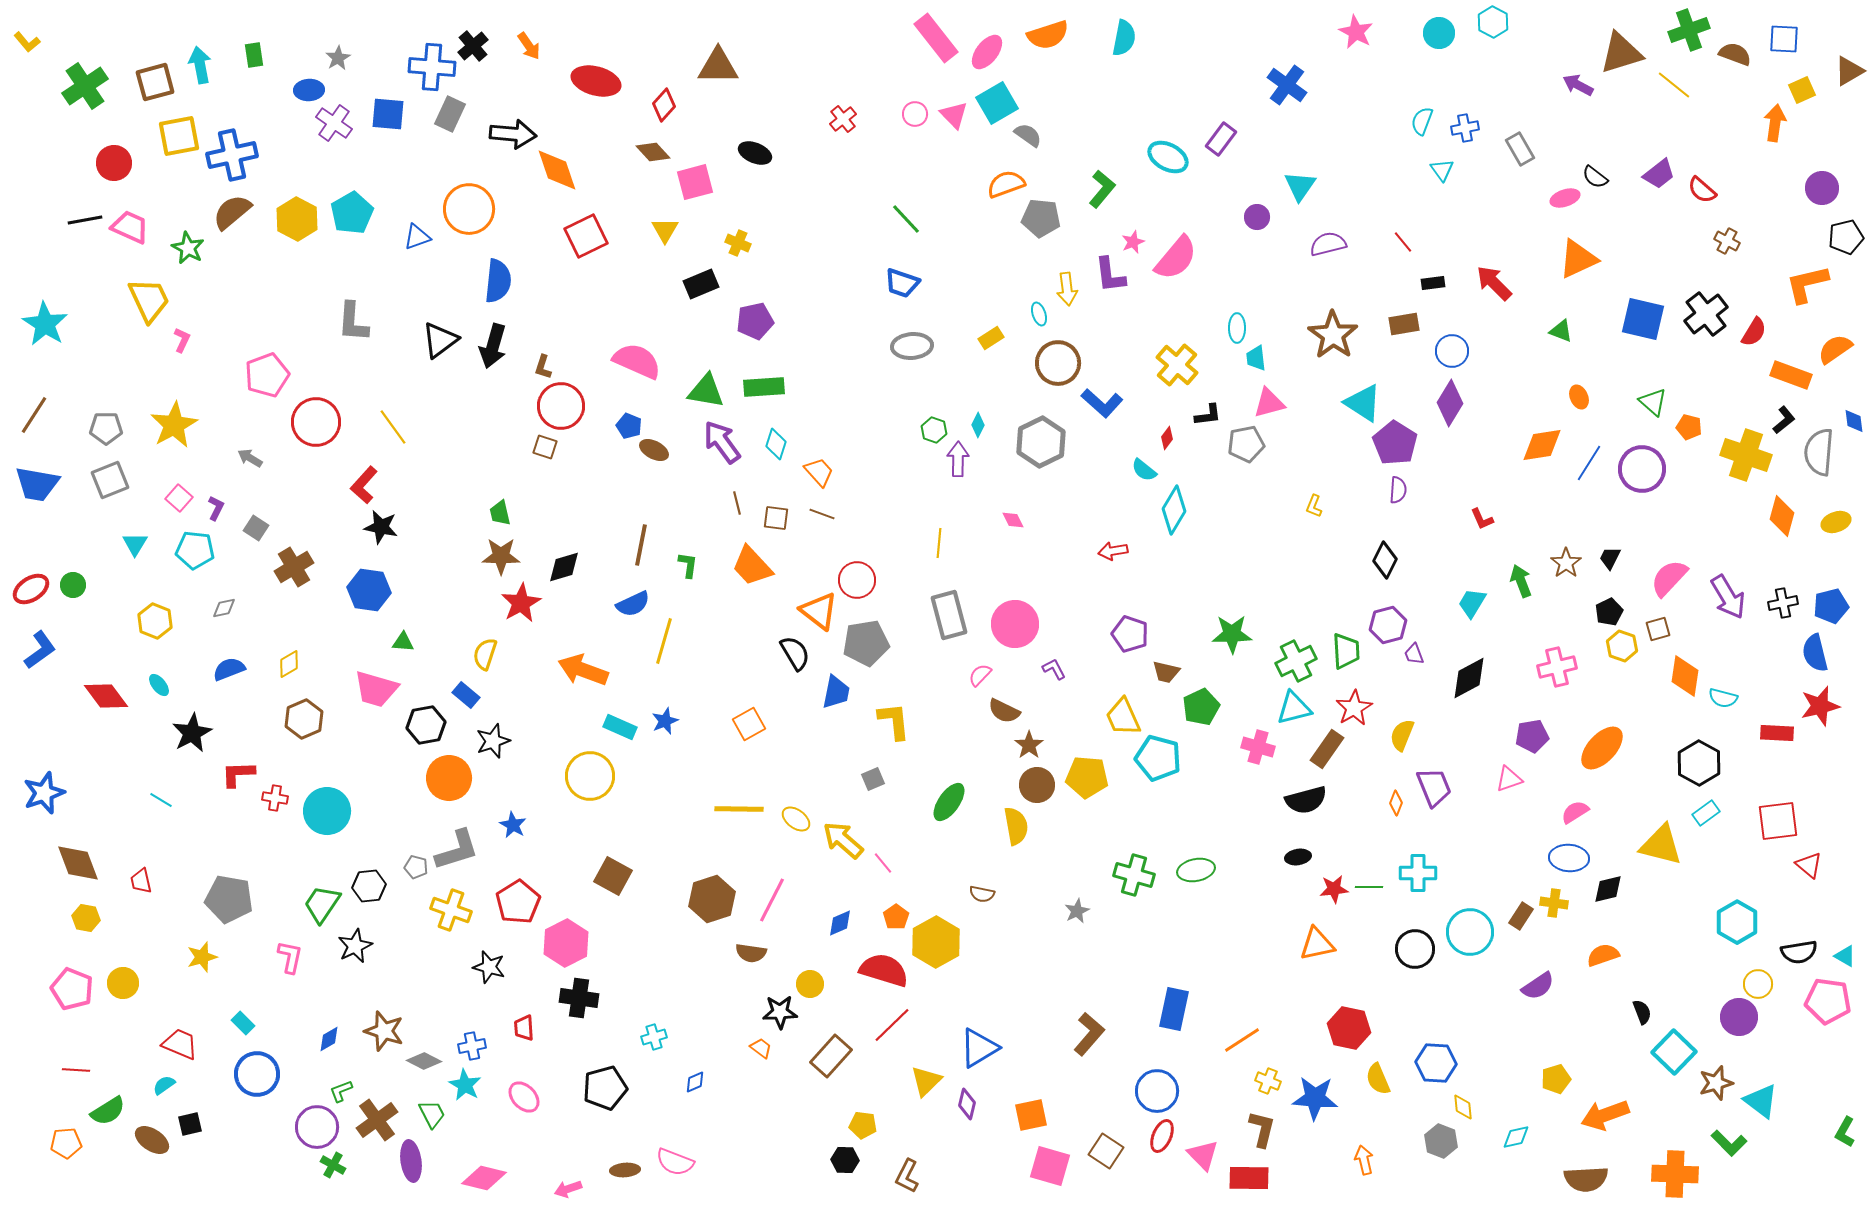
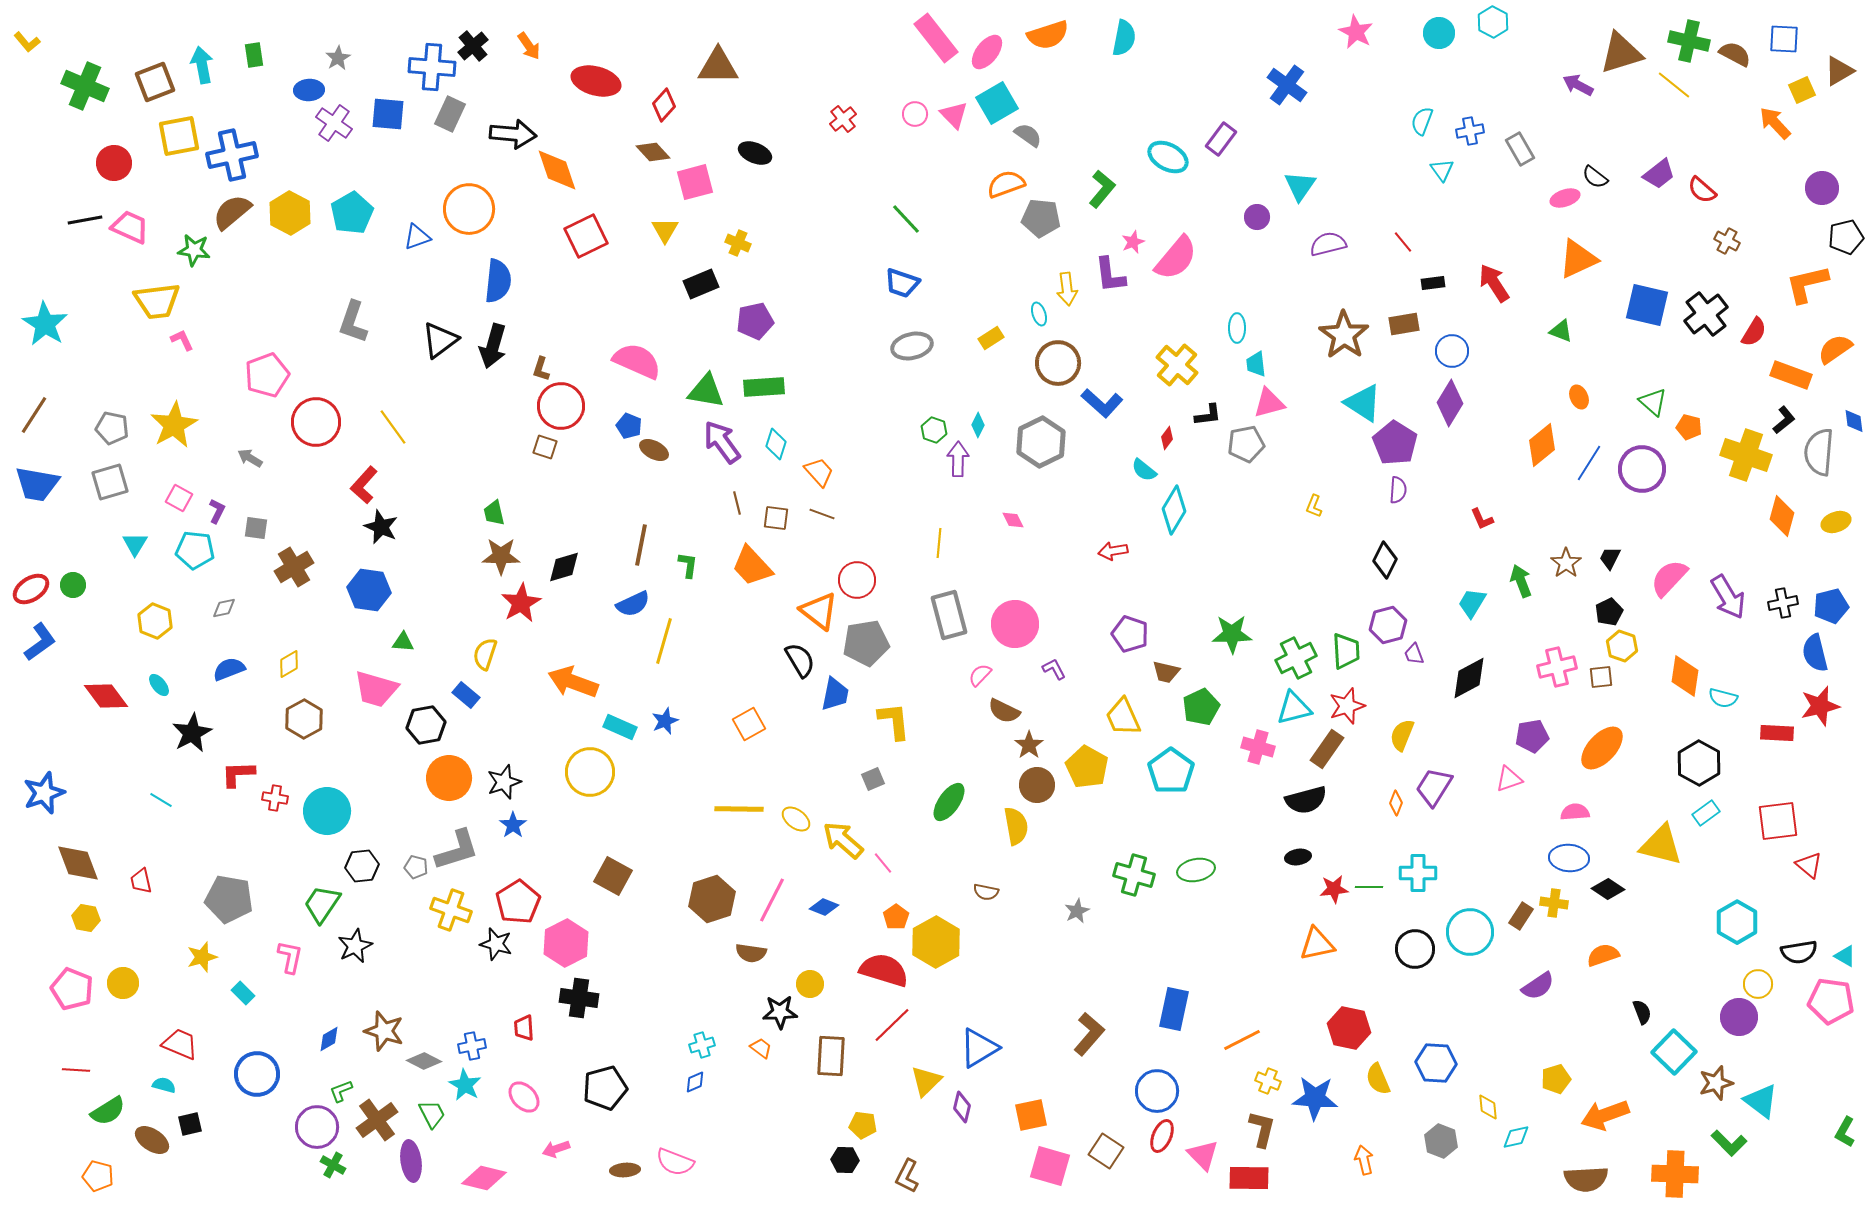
green cross at (1689, 30): moved 11 px down; rotated 33 degrees clockwise
brown semicircle at (1735, 54): rotated 8 degrees clockwise
cyan arrow at (200, 65): moved 2 px right
brown triangle at (1849, 71): moved 10 px left
brown square at (155, 82): rotated 6 degrees counterclockwise
green cross at (85, 86): rotated 33 degrees counterclockwise
orange arrow at (1775, 123): rotated 51 degrees counterclockwise
blue cross at (1465, 128): moved 5 px right, 3 px down
yellow hexagon at (297, 219): moved 7 px left, 6 px up
green star at (188, 248): moved 6 px right, 2 px down; rotated 20 degrees counterclockwise
red arrow at (1494, 283): rotated 12 degrees clockwise
yellow trapezoid at (149, 300): moved 8 px right, 1 px down; rotated 108 degrees clockwise
blue square at (1643, 319): moved 4 px right, 14 px up
gray L-shape at (353, 322): rotated 15 degrees clockwise
brown star at (1333, 335): moved 11 px right
pink L-shape at (182, 340): rotated 50 degrees counterclockwise
gray ellipse at (912, 346): rotated 9 degrees counterclockwise
cyan trapezoid at (1256, 358): moved 6 px down
brown L-shape at (543, 367): moved 2 px left, 2 px down
gray pentagon at (106, 428): moved 6 px right; rotated 12 degrees clockwise
orange diamond at (1542, 445): rotated 30 degrees counterclockwise
gray square at (110, 480): moved 2 px down; rotated 6 degrees clockwise
pink square at (179, 498): rotated 12 degrees counterclockwise
purple L-shape at (216, 508): moved 1 px right, 3 px down
green trapezoid at (500, 513): moved 6 px left
black star at (381, 527): rotated 12 degrees clockwise
gray square at (256, 528): rotated 25 degrees counterclockwise
brown square at (1658, 629): moved 57 px left, 48 px down; rotated 10 degrees clockwise
blue L-shape at (40, 650): moved 8 px up
black semicircle at (795, 653): moved 5 px right, 7 px down
green cross at (1296, 661): moved 3 px up
orange arrow at (583, 670): moved 10 px left, 12 px down
blue trapezoid at (836, 692): moved 1 px left, 2 px down
red star at (1354, 708): moved 7 px left, 2 px up; rotated 12 degrees clockwise
brown hexagon at (304, 719): rotated 6 degrees counterclockwise
black star at (493, 741): moved 11 px right, 41 px down
cyan pentagon at (1158, 758): moved 13 px right, 13 px down; rotated 21 degrees clockwise
yellow circle at (590, 776): moved 4 px up
yellow pentagon at (1087, 777): moved 10 px up; rotated 24 degrees clockwise
purple trapezoid at (1434, 787): rotated 126 degrees counterclockwise
pink semicircle at (1575, 812): rotated 28 degrees clockwise
blue star at (513, 825): rotated 8 degrees clockwise
black hexagon at (369, 886): moved 7 px left, 20 px up
black diamond at (1608, 889): rotated 48 degrees clockwise
brown semicircle at (982, 894): moved 4 px right, 2 px up
blue diamond at (840, 923): moved 16 px left, 16 px up; rotated 44 degrees clockwise
black star at (489, 967): moved 7 px right, 23 px up
pink pentagon at (1828, 1001): moved 3 px right
cyan rectangle at (243, 1023): moved 30 px up
cyan cross at (654, 1037): moved 48 px right, 8 px down
orange line at (1242, 1040): rotated 6 degrees clockwise
brown rectangle at (831, 1056): rotated 39 degrees counterclockwise
cyan semicircle at (164, 1085): rotated 50 degrees clockwise
purple diamond at (967, 1104): moved 5 px left, 3 px down
yellow diamond at (1463, 1107): moved 25 px right
orange pentagon at (66, 1143): moved 32 px right, 33 px down; rotated 20 degrees clockwise
pink arrow at (568, 1189): moved 12 px left, 40 px up
